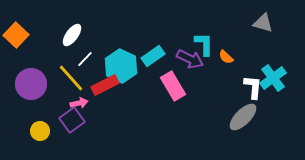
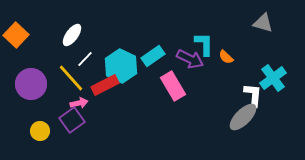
white L-shape: moved 8 px down
